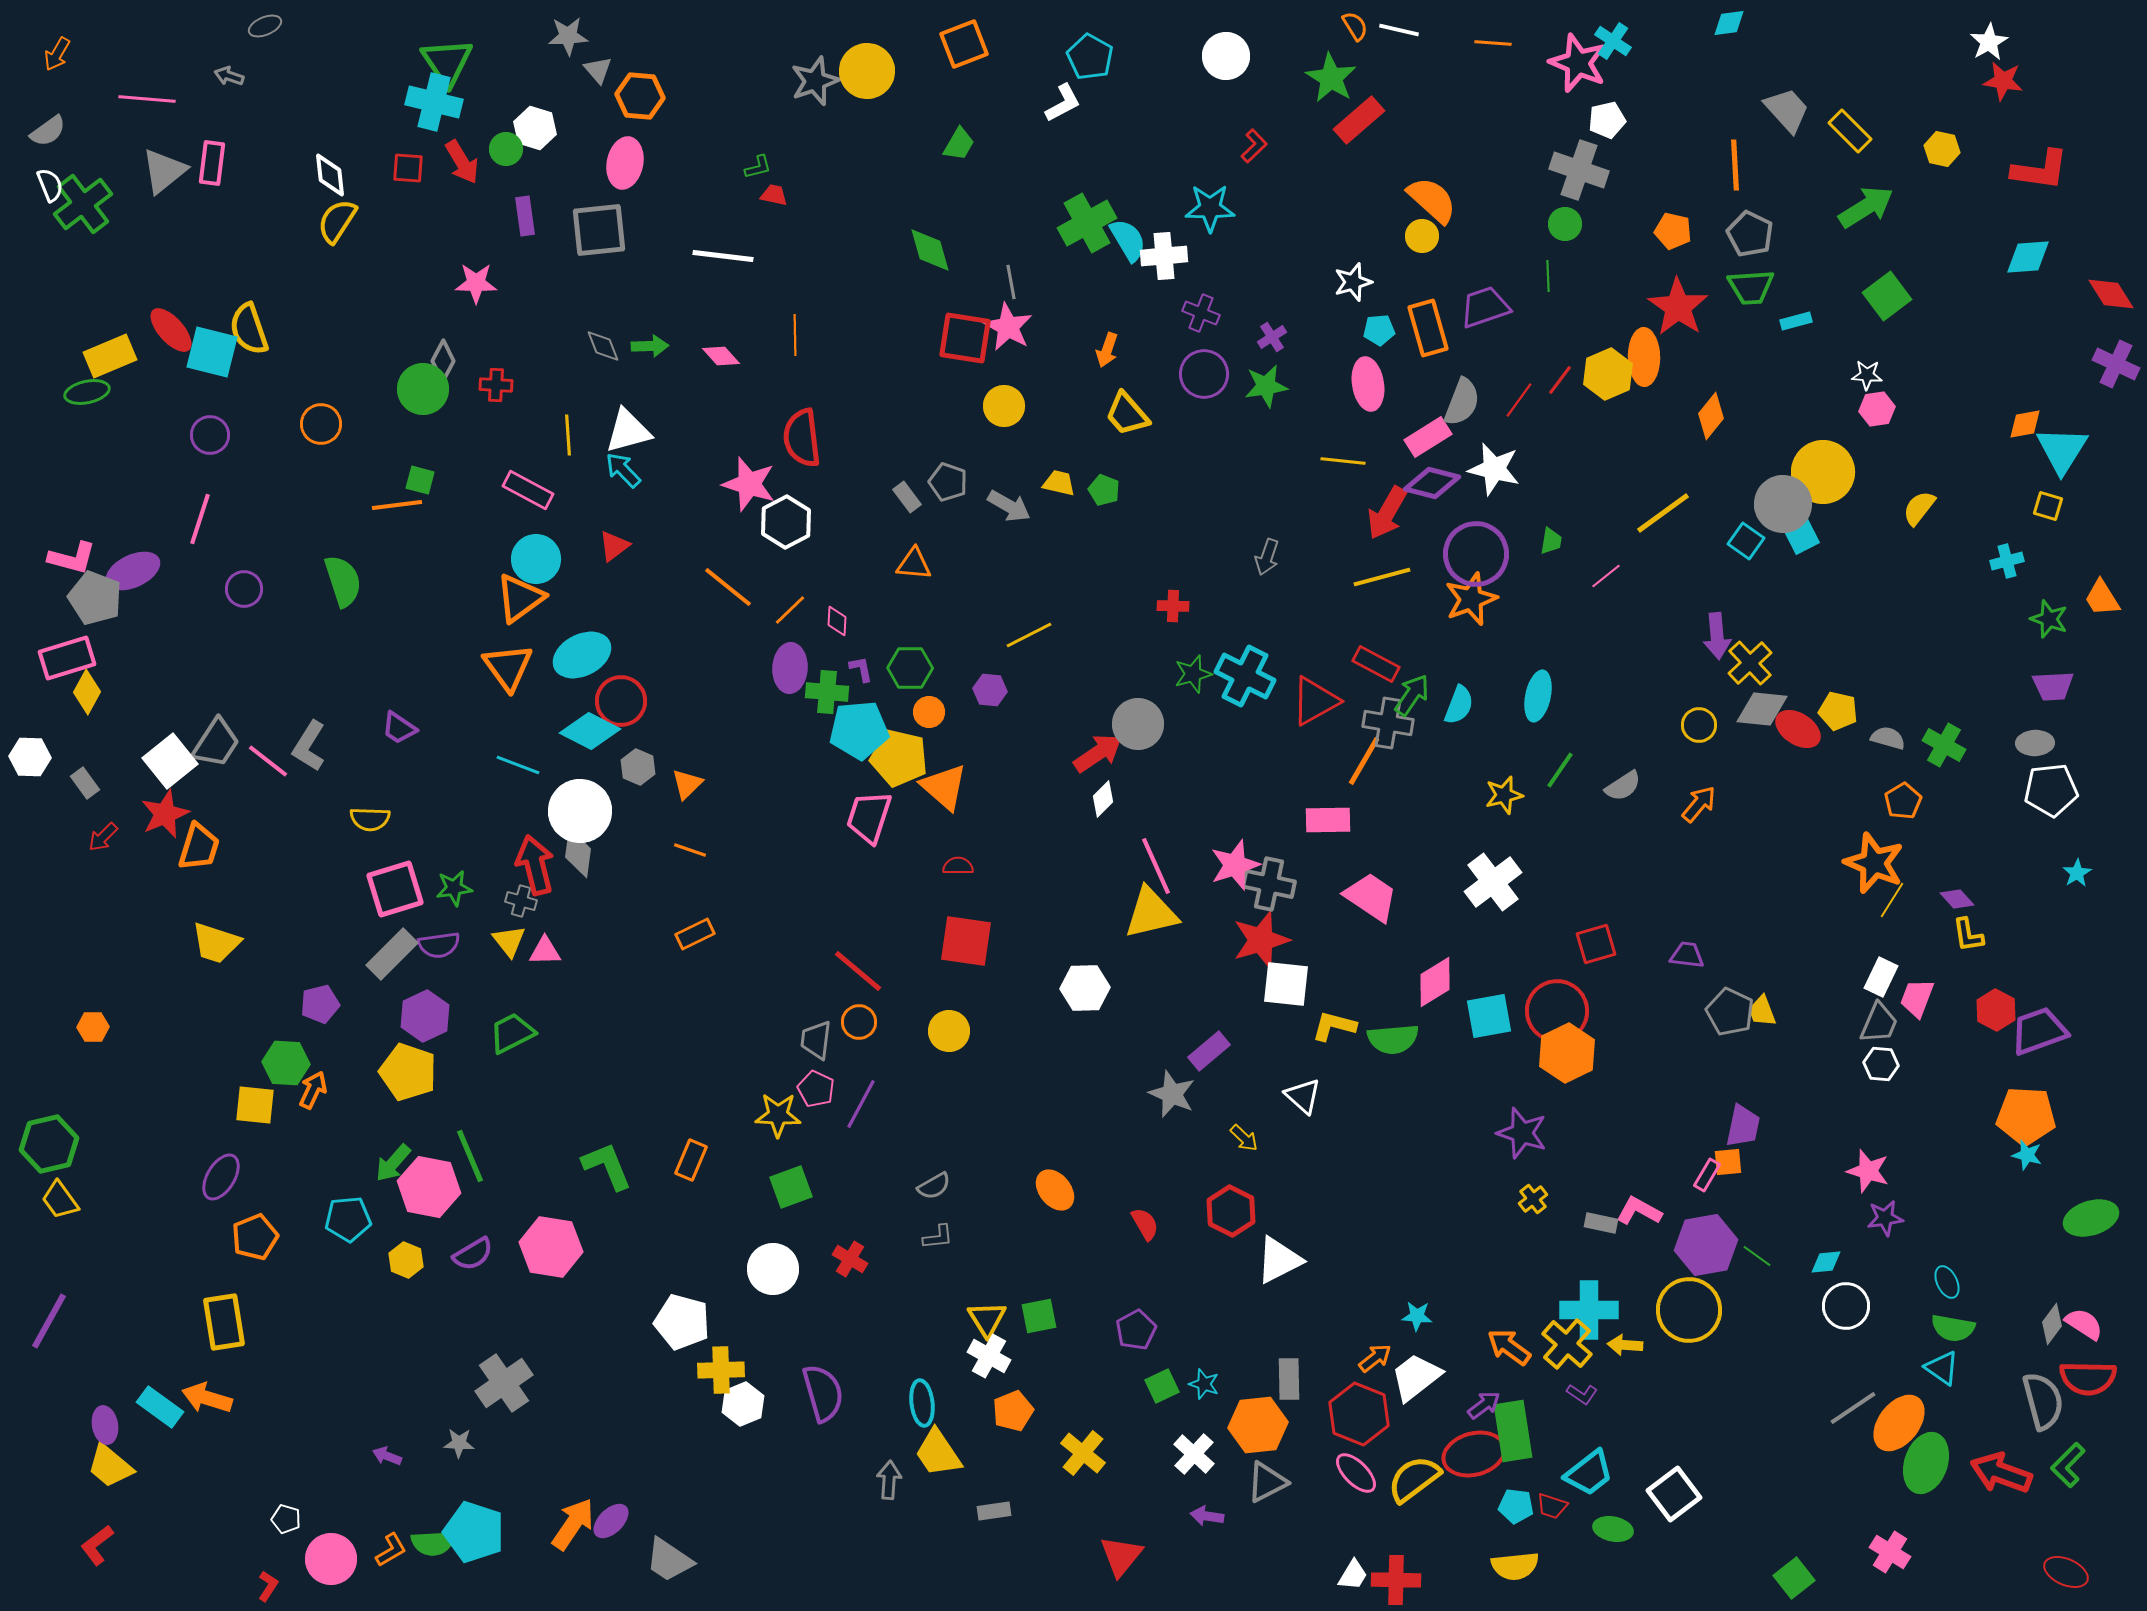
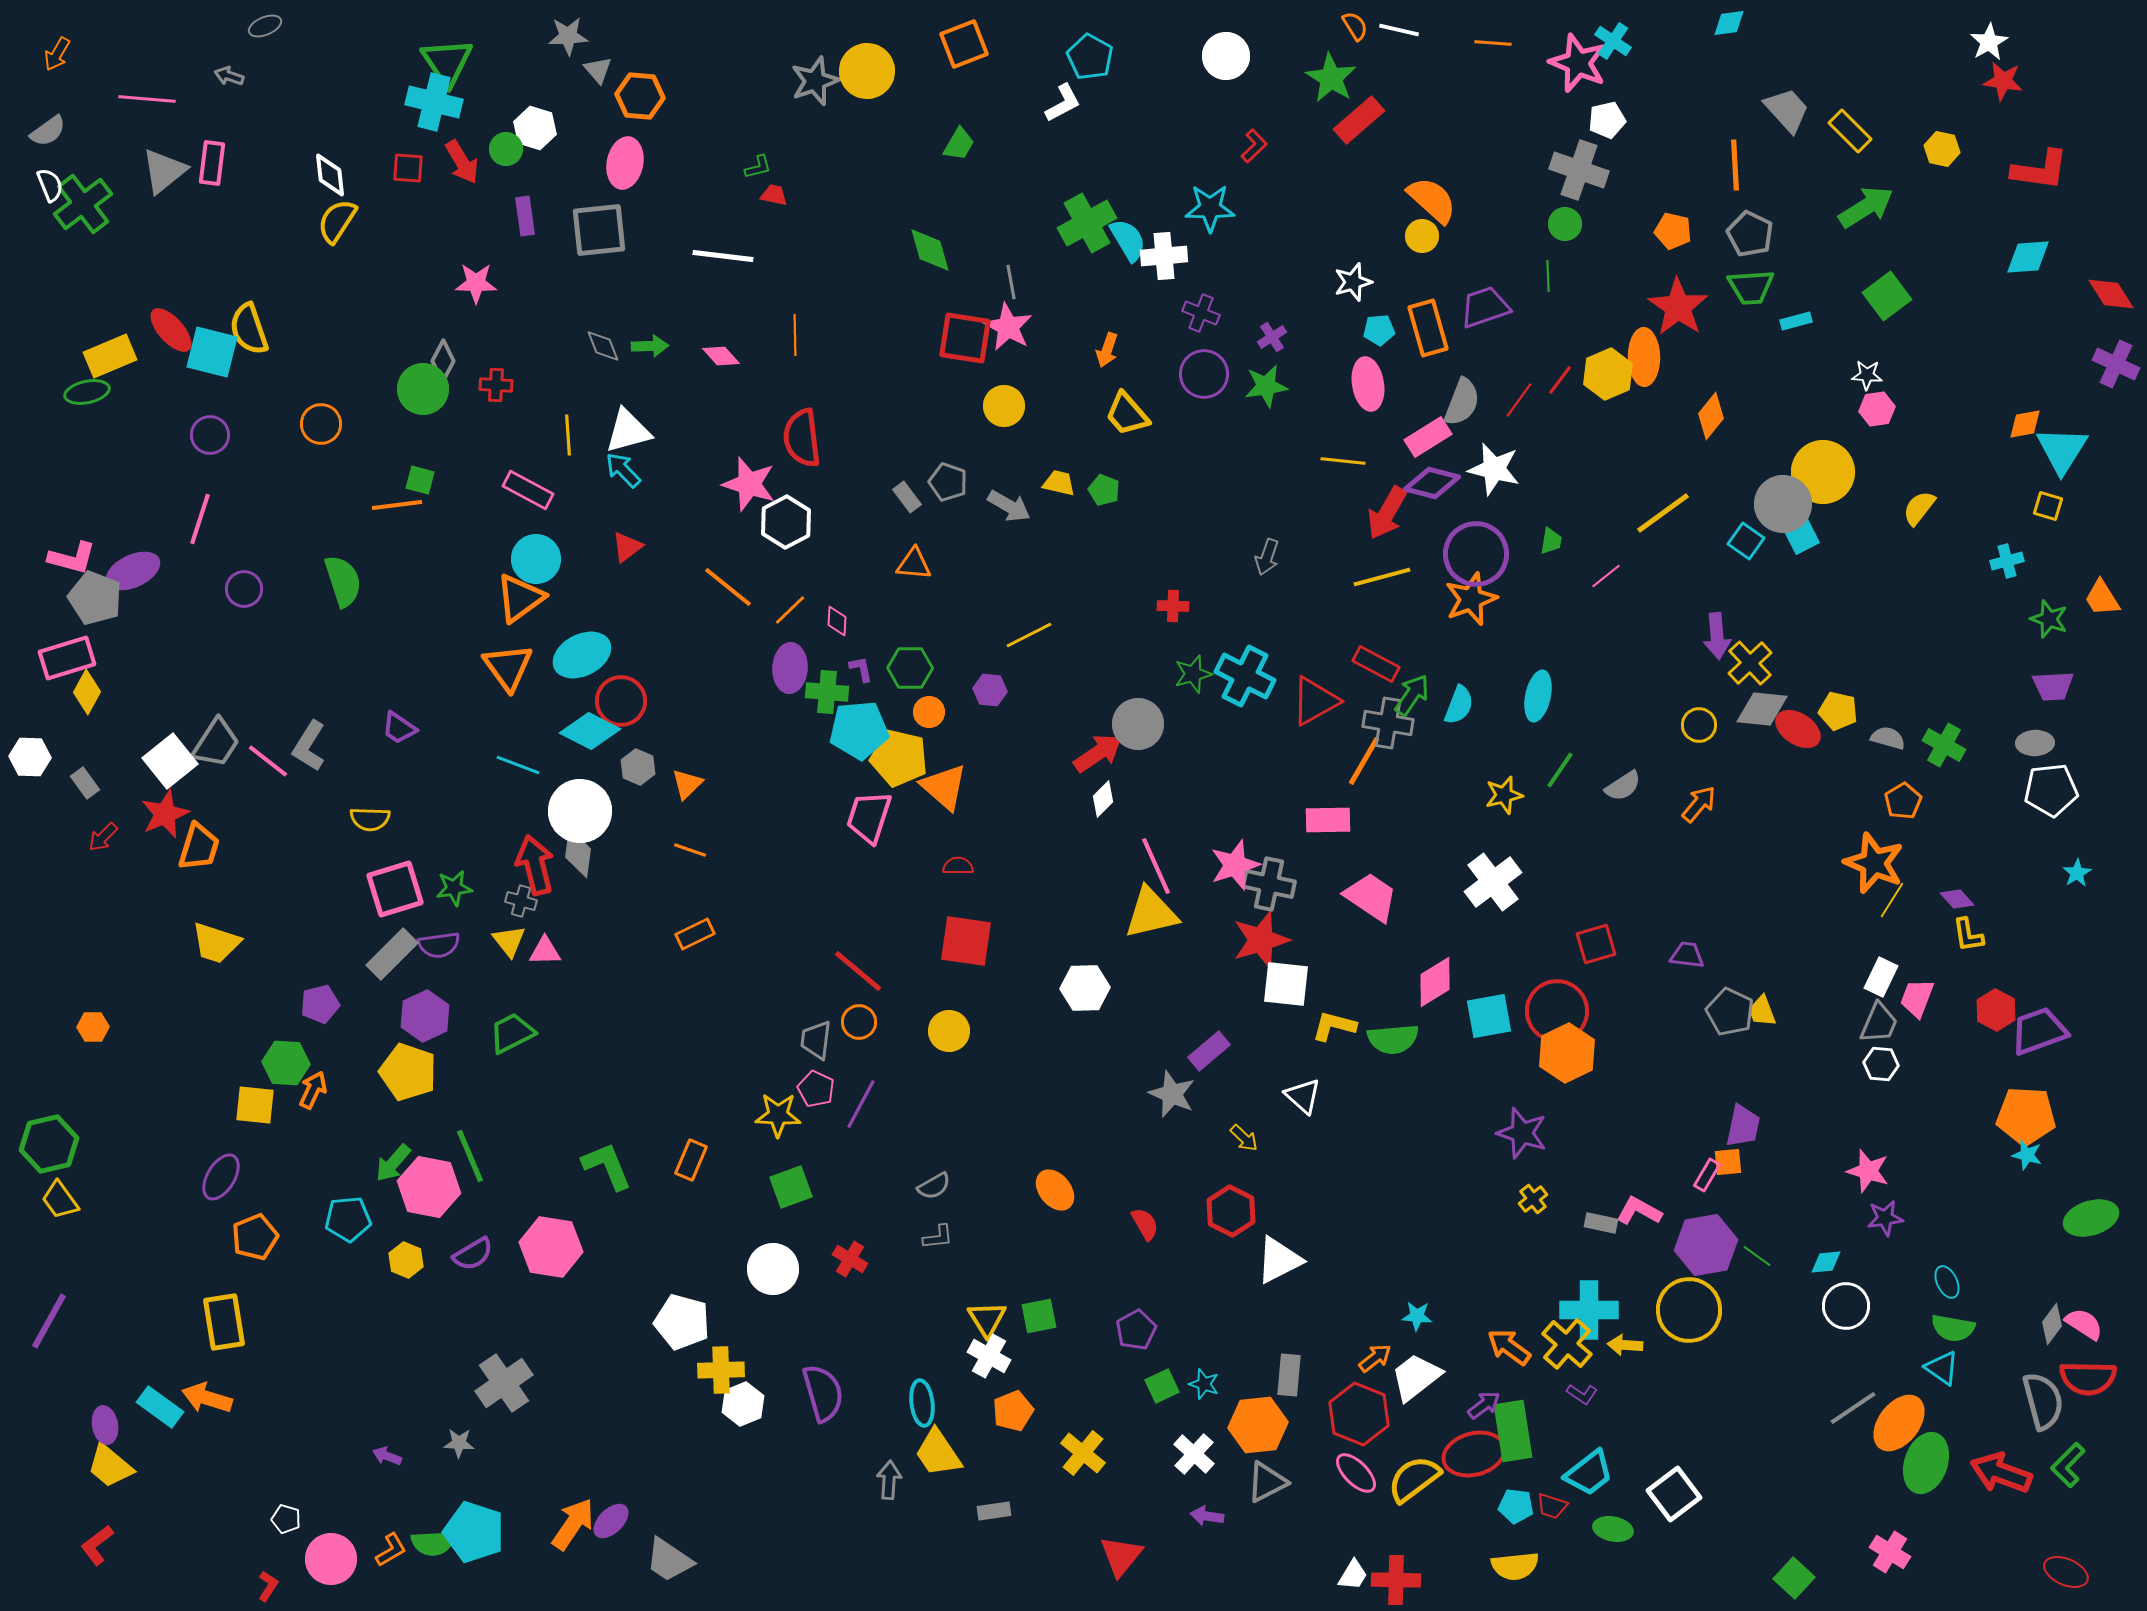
red triangle at (614, 546): moved 13 px right, 1 px down
gray rectangle at (1289, 1379): moved 4 px up; rotated 6 degrees clockwise
green square at (1794, 1578): rotated 9 degrees counterclockwise
